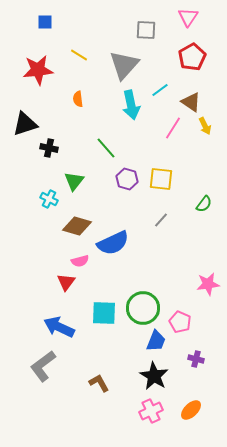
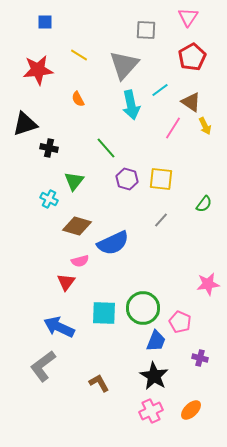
orange semicircle: rotated 21 degrees counterclockwise
purple cross: moved 4 px right, 1 px up
